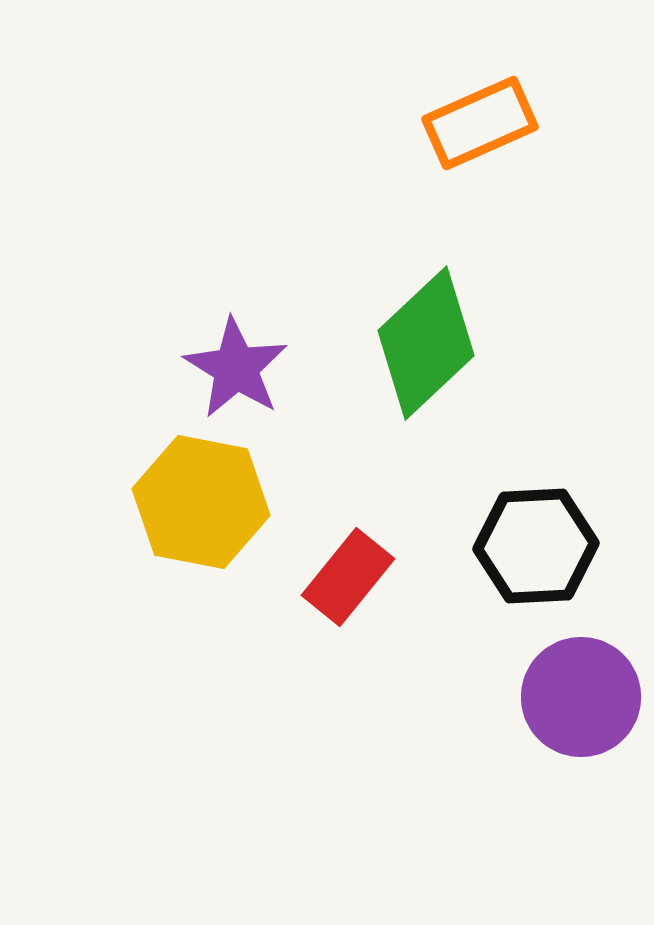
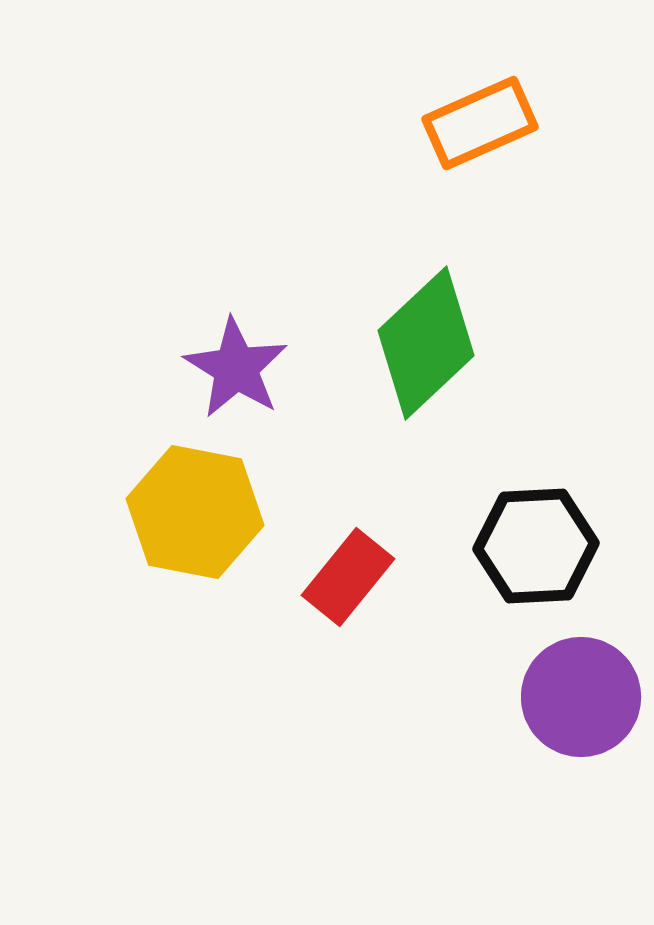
yellow hexagon: moved 6 px left, 10 px down
